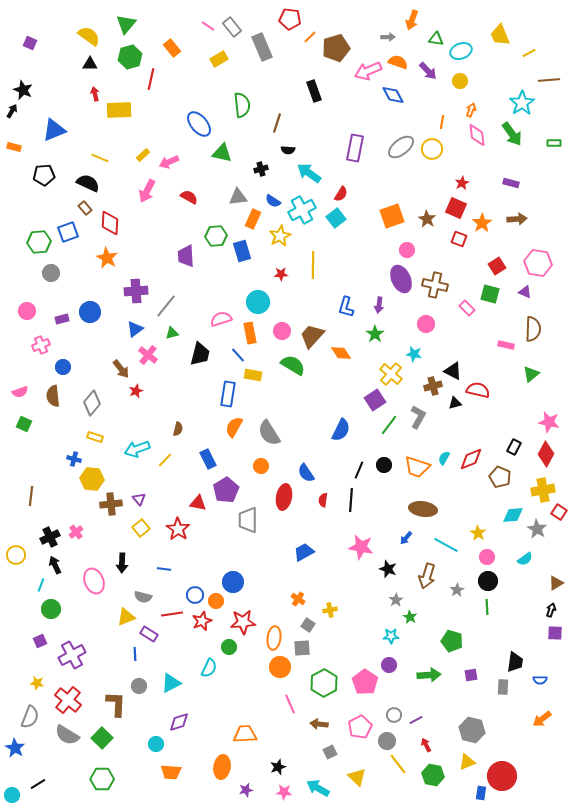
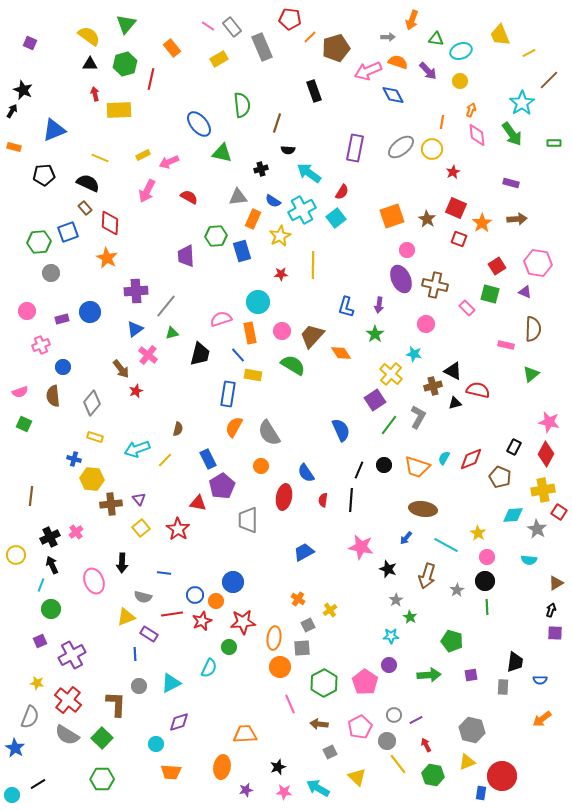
green hexagon at (130, 57): moved 5 px left, 7 px down
brown line at (549, 80): rotated 40 degrees counterclockwise
yellow rectangle at (143, 155): rotated 16 degrees clockwise
red star at (462, 183): moved 9 px left, 11 px up
red semicircle at (341, 194): moved 1 px right, 2 px up
blue semicircle at (341, 430): rotated 50 degrees counterclockwise
purple pentagon at (226, 490): moved 4 px left, 4 px up
cyan semicircle at (525, 559): moved 4 px right, 1 px down; rotated 42 degrees clockwise
black arrow at (55, 565): moved 3 px left
blue line at (164, 569): moved 4 px down
black circle at (488, 581): moved 3 px left
yellow cross at (330, 610): rotated 24 degrees counterclockwise
gray square at (308, 625): rotated 32 degrees clockwise
